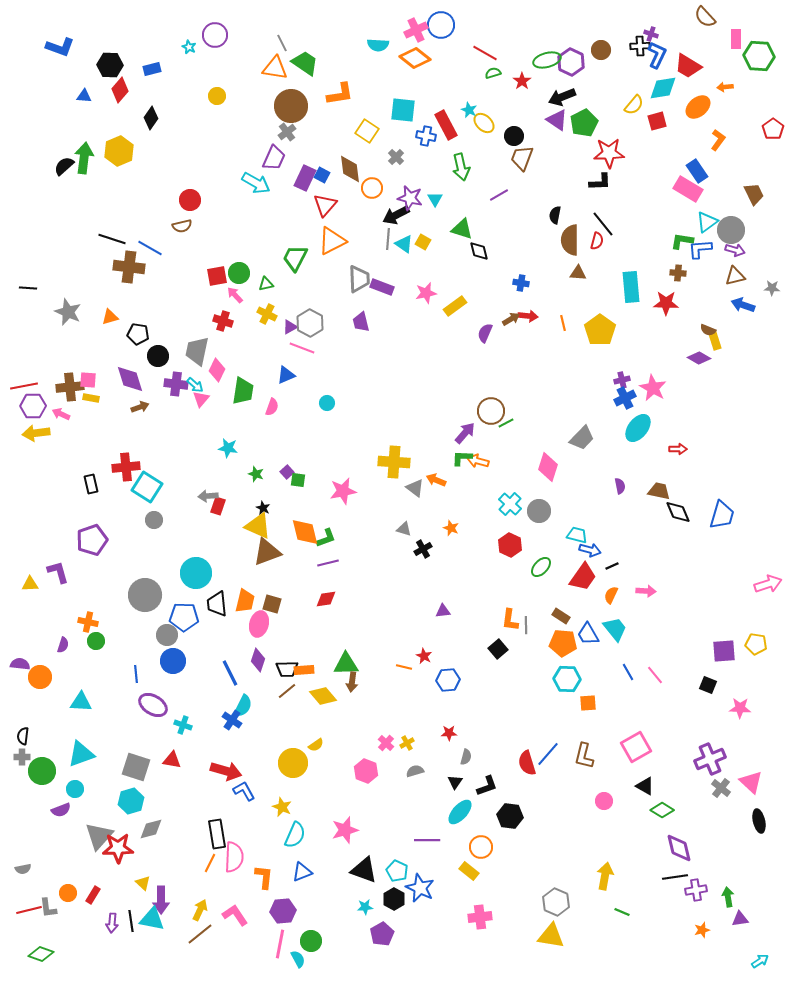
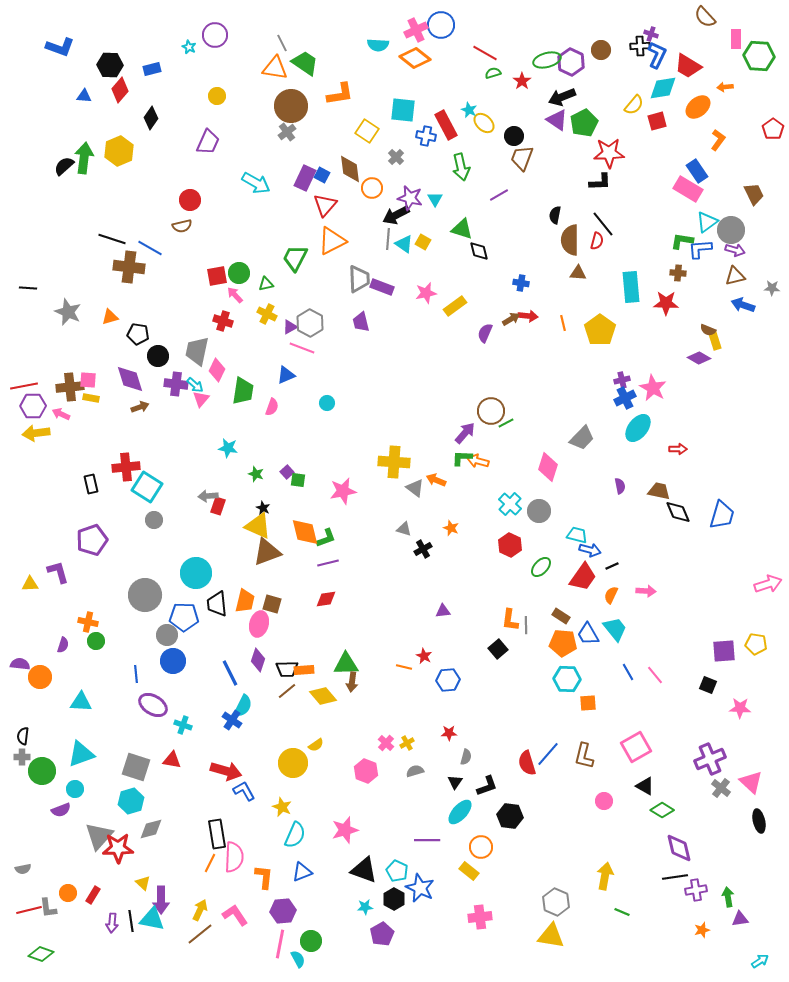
purple trapezoid at (274, 158): moved 66 px left, 16 px up
